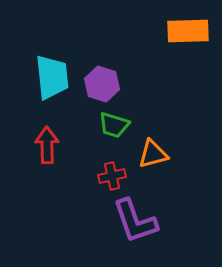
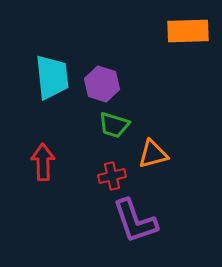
red arrow: moved 4 px left, 17 px down
